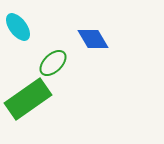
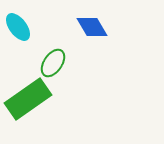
blue diamond: moved 1 px left, 12 px up
green ellipse: rotated 12 degrees counterclockwise
